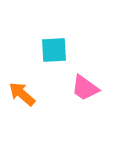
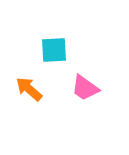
orange arrow: moved 7 px right, 5 px up
